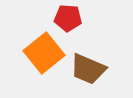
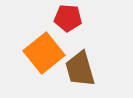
brown trapezoid: moved 8 px left; rotated 51 degrees clockwise
